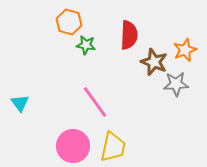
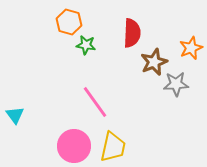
red semicircle: moved 3 px right, 2 px up
orange star: moved 6 px right, 2 px up
brown star: rotated 28 degrees clockwise
cyan triangle: moved 5 px left, 12 px down
pink circle: moved 1 px right
